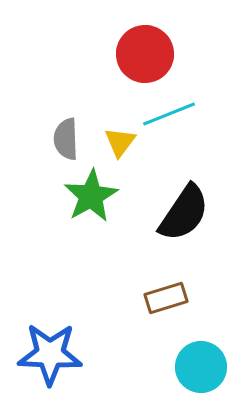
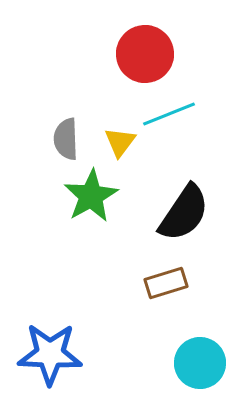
brown rectangle: moved 15 px up
cyan circle: moved 1 px left, 4 px up
